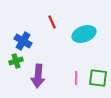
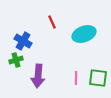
green cross: moved 1 px up
